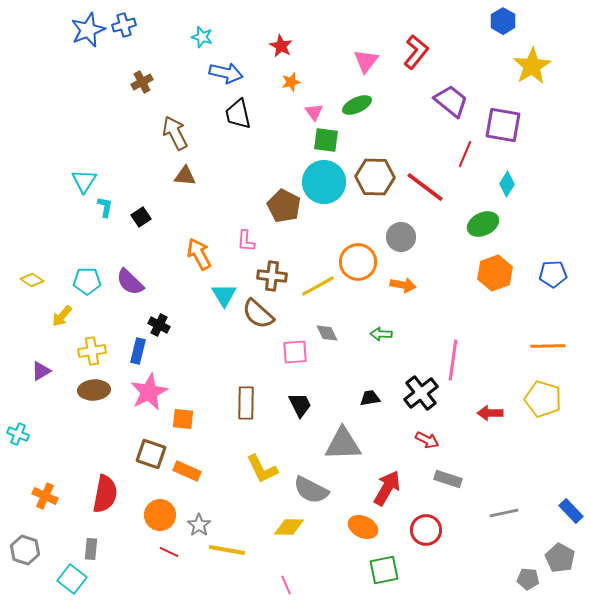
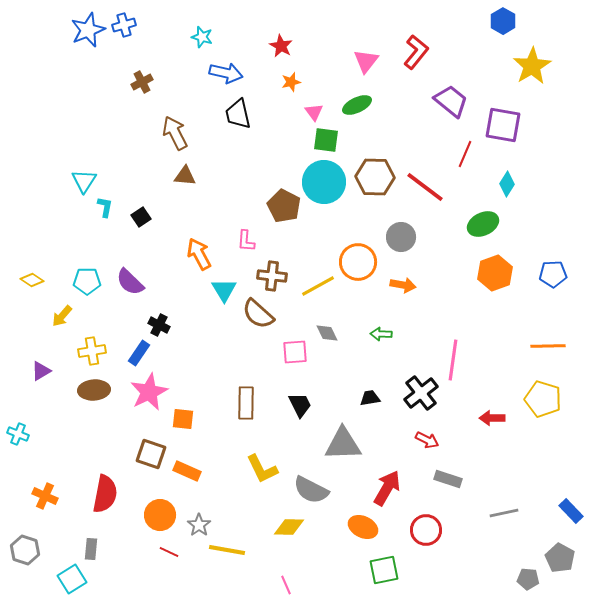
cyan triangle at (224, 295): moved 5 px up
blue rectangle at (138, 351): moved 1 px right, 2 px down; rotated 20 degrees clockwise
red arrow at (490, 413): moved 2 px right, 5 px down
cyan square at (72, 579): rotated 20 degrees clockwise
